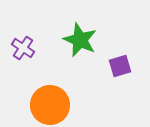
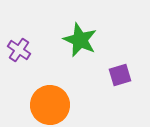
purple cross: moved 4 px left, 2 px down
purple square: moved 9 px down
